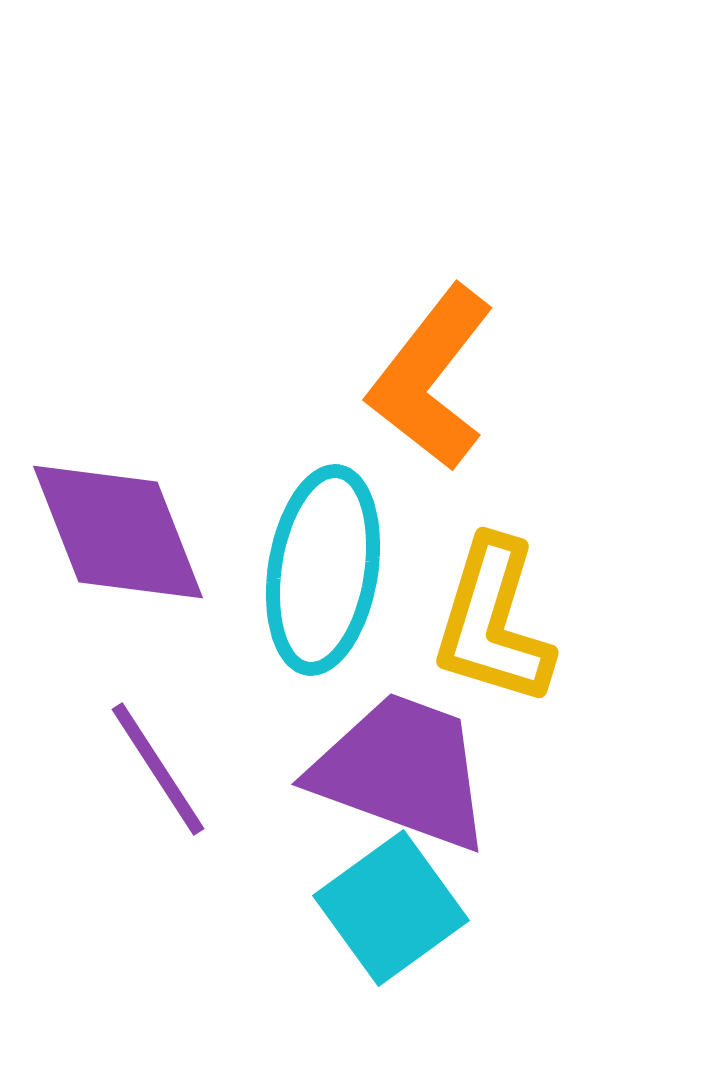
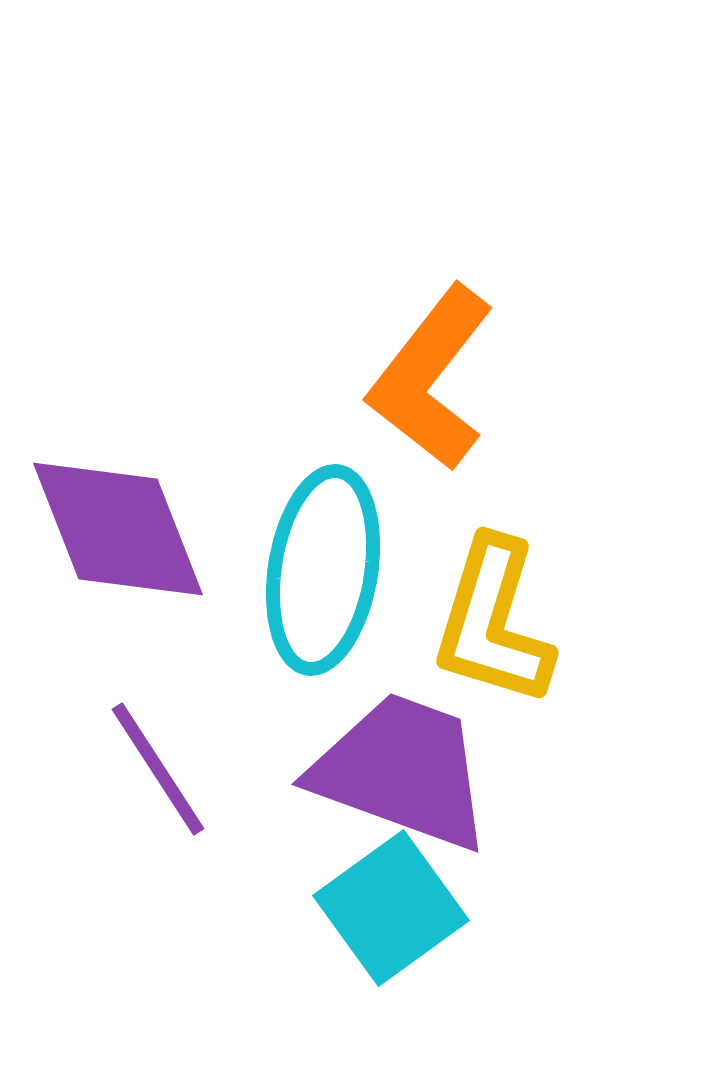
purple diamond: moved 3 px up
